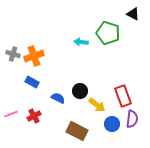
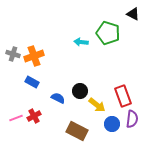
pink line: moved 5 px right, 4 px down
